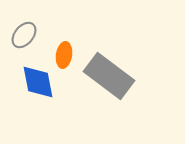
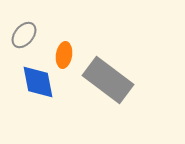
gray rectangle: moved 1 px left, 4 px down
